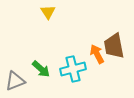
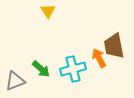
yellow triangle: moved 1 px up
orange arrow: moved 2 px right, 4 px down
